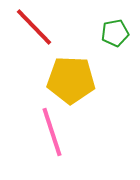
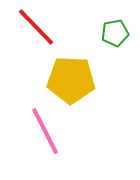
red line: moved 2 px right
pink line: moved 7 px left, 1 px up; rotated 9 degrees counterclockwise
